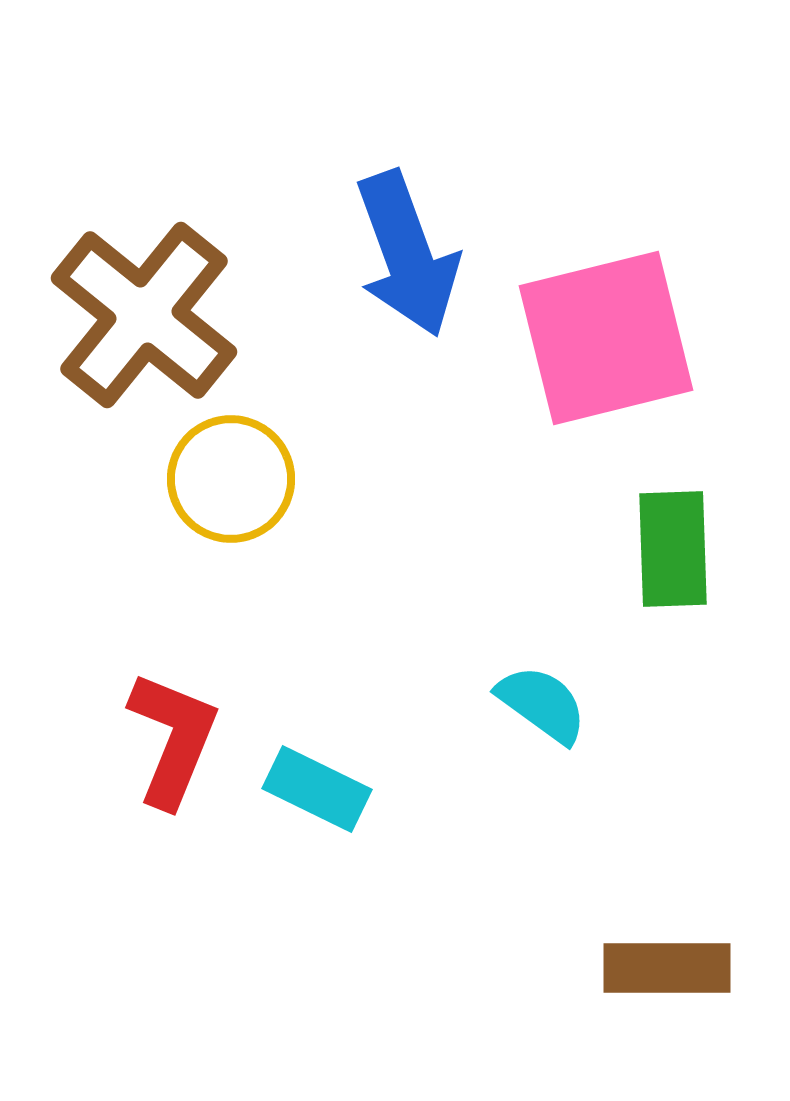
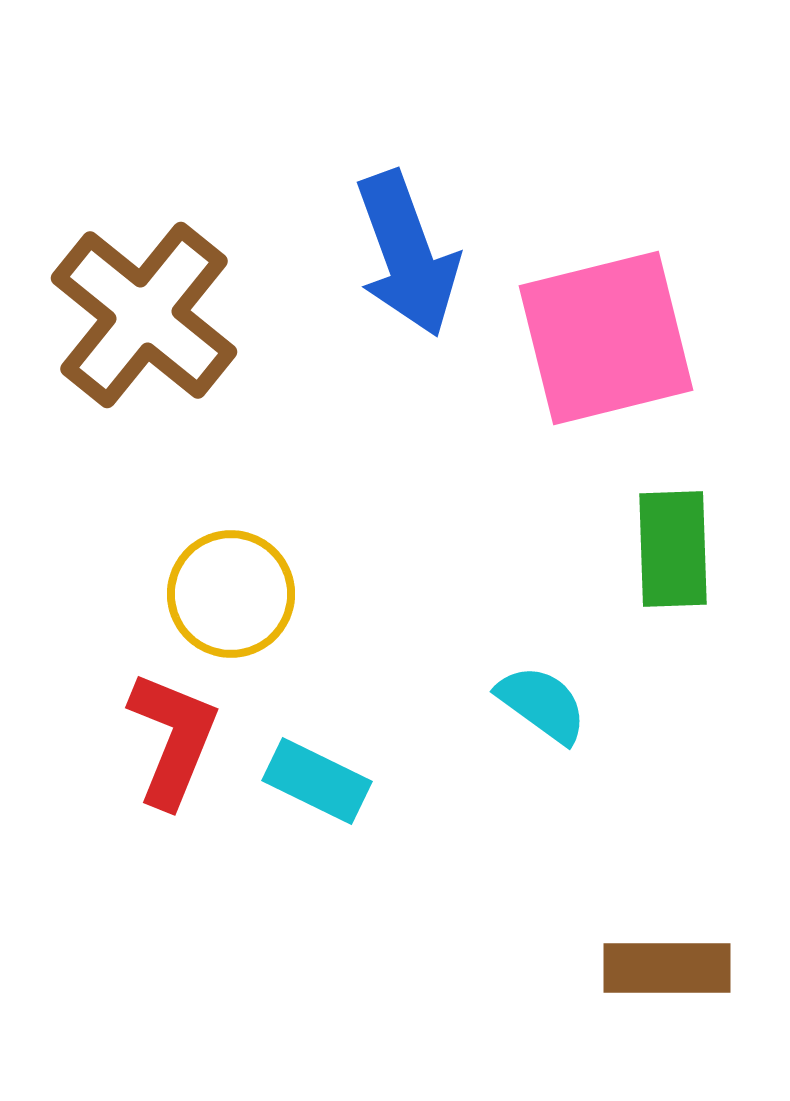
yellow circle: moved 115 px down
cyan rectangle: moved 8 px up
